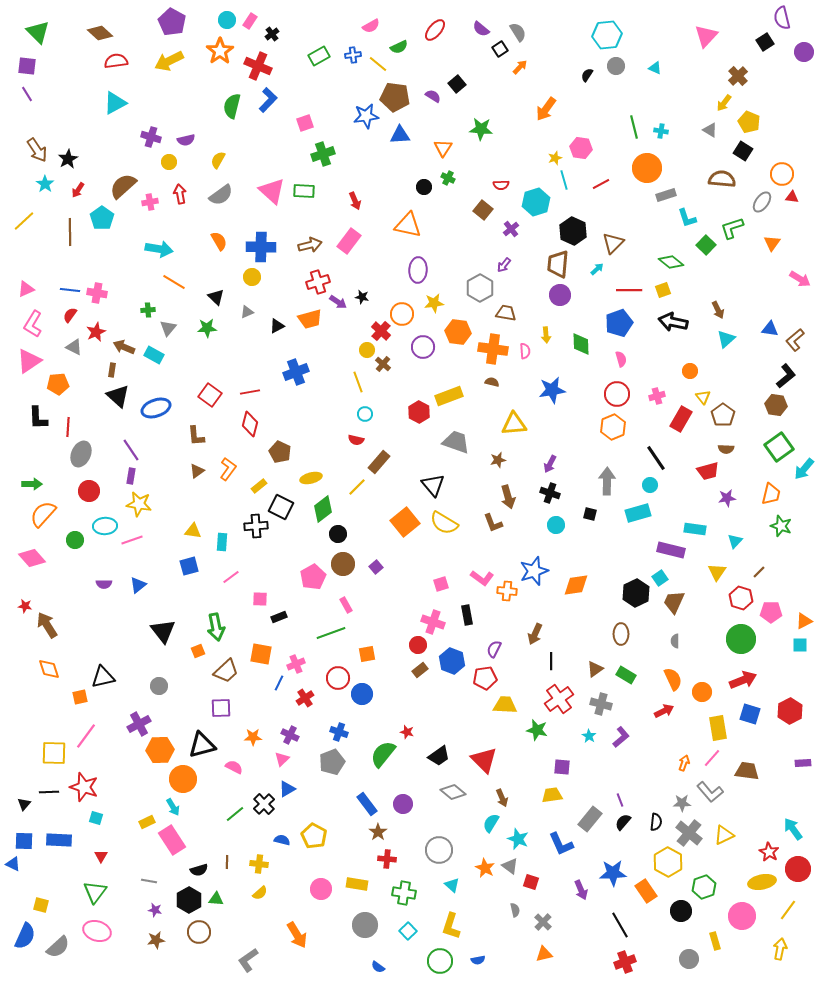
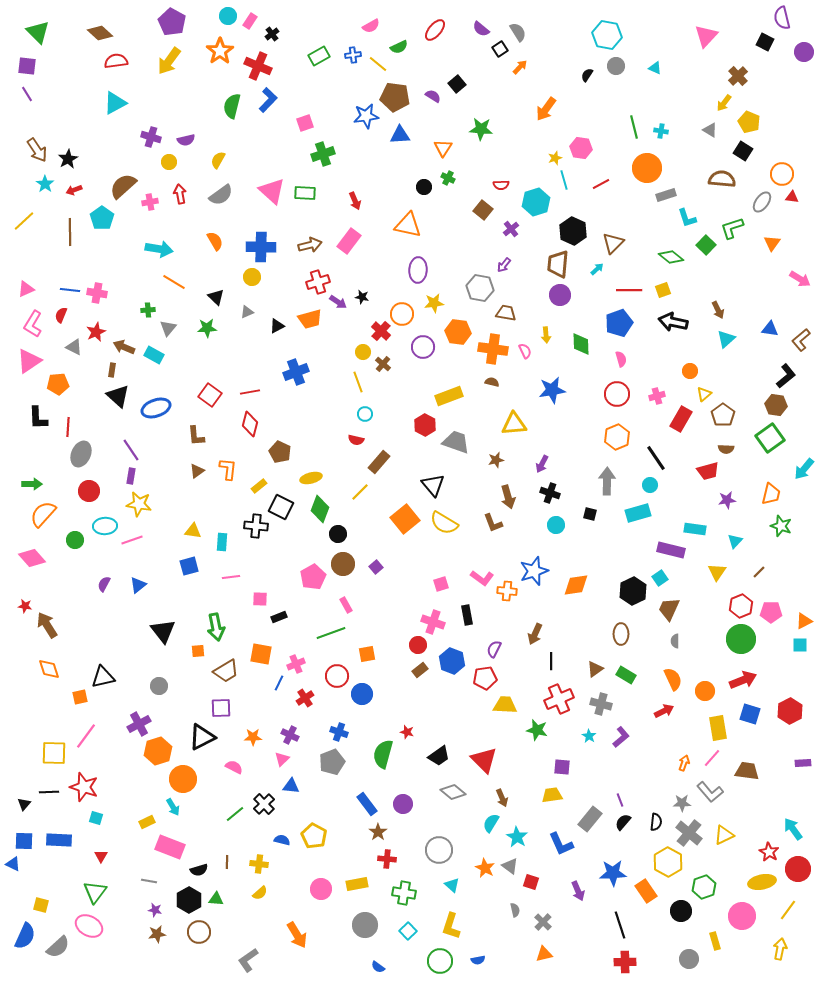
cyan circle at (227, 20): moved 1 px right, 4 px up
cyan hexagon at (607, 35): rotated 16 degrees clockwise
black square at (765, 42): rotated 30 degrees counterclockwise
yellow arrow at (169, 61): rotated 28 degrees counterclockwise
red arrow at (78, 190): moved 4 px left; rotated 35 degrees clockwise
green rectangle at (304, 191): moved 1 px right, 2 px down
orange semicircle at (219, 241): moved 4 px left
green diamond at (671, 262): moved 5 px up
gray hexagon at (480, 288): rotated 20 degrees counterclockwise
red semicircle at (70, 315): moved 9 px left; rotated 14 degrees counterclockwise
brown L-shape at (795, 340): moved 6 px right
yellow circle at (367, 350): moved 4 px left, 2 px down
pink semicircle at (525, 351): rotated 21 degrees counterclockwise
yellow triangle at (703, 397): moved 1 px right, 3 px up; rotated 28 degrees clockwise
red hexagon at (419, 412): moved 6 px right, 13 px down
orange hexagon at (613, 427): moved 4 px right, 10 px down
green square at (779, 447): moved 9 px left, 9 px up
brown star at (498, 460): moved 2 px left
purple arrow at (550, 464): moved 8 px left
orange L-shape at (228, 469): rotated 30 degrees counterclockwise
yellow line at (357, 487): moved 3 px right, 5 px down
purple star at (727, 498): moved 2 px down
green diamond at (323, 509): moved 3 px left; rotated 32 degrees counterclockwise
orange square at (405, 522): moved 3 px up
black cross at (256, 526): rotated 10 degrees clockwise
pink line at (231, 577): rotated 30 degrees clockwise
purple semicircle at (104, 584): rotated 119 degrees clockwise
black hexagon at (636, 593): moved 3 px left, 2 px up
red hexagon at (741, 598): moved 8 px down; rotated 20 degrees clockwise
brown trapezoid at (674, 602): moved 5 px left, 7 px down
orange square at (198, 651): rotated 16 degrees clockwise
brown trapezoid at (226, 671): rotated 12 degrees clockwise
red circle at (338, 678): moved 1 px left, 2 px up
orange circle at (702, 692): moved 3 px right, 1 px up
red cross at (559, 699): rotated 12 degrees clockwise
black triangle at (202, 745): moved 8 px up; rotated 12 degrees counterclockwise
orange hexagon at (160, 750): moved 2 px left, 1 px down; rotated 16 degrees counterclockwise
green semicircle at (383, 754): rotated 24 degrees counterclockwise
blue triangle at (287, 789): moved 4 px right, 3 px up; rotated 36 degrees clockwise
cyan star at (518, 839): moved 1 px left, 2 px up; rotated 10 degrees clockwise
pink rectangle at (172, 840): moved 2 px left, 7 px down; rotated 36 degrees counterclockwise
yellow rectangle at (357, 884): rotated 20 degrees counterclockwise
purple arrow at (581, 890): moved 3 px left, 1 px down
black line at (620, 925): rotated 12 degrees clockwise
pink ellipse at (97, 931): moved 8 px left, 5 px up; rotated 12 degrees clockwise
brown star at (156, 940): moved 1 px right, 6 px up
red cross at (625, 962): rotated 20 degrees clockwise
